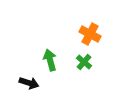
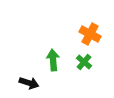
green arrow: moved 3 px right; rotated 10 degrees clockwise
